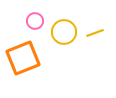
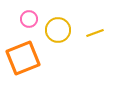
pink circle: moved 6 px left, 2 px up
yellow circle: moved 6 px left, 2 px up
